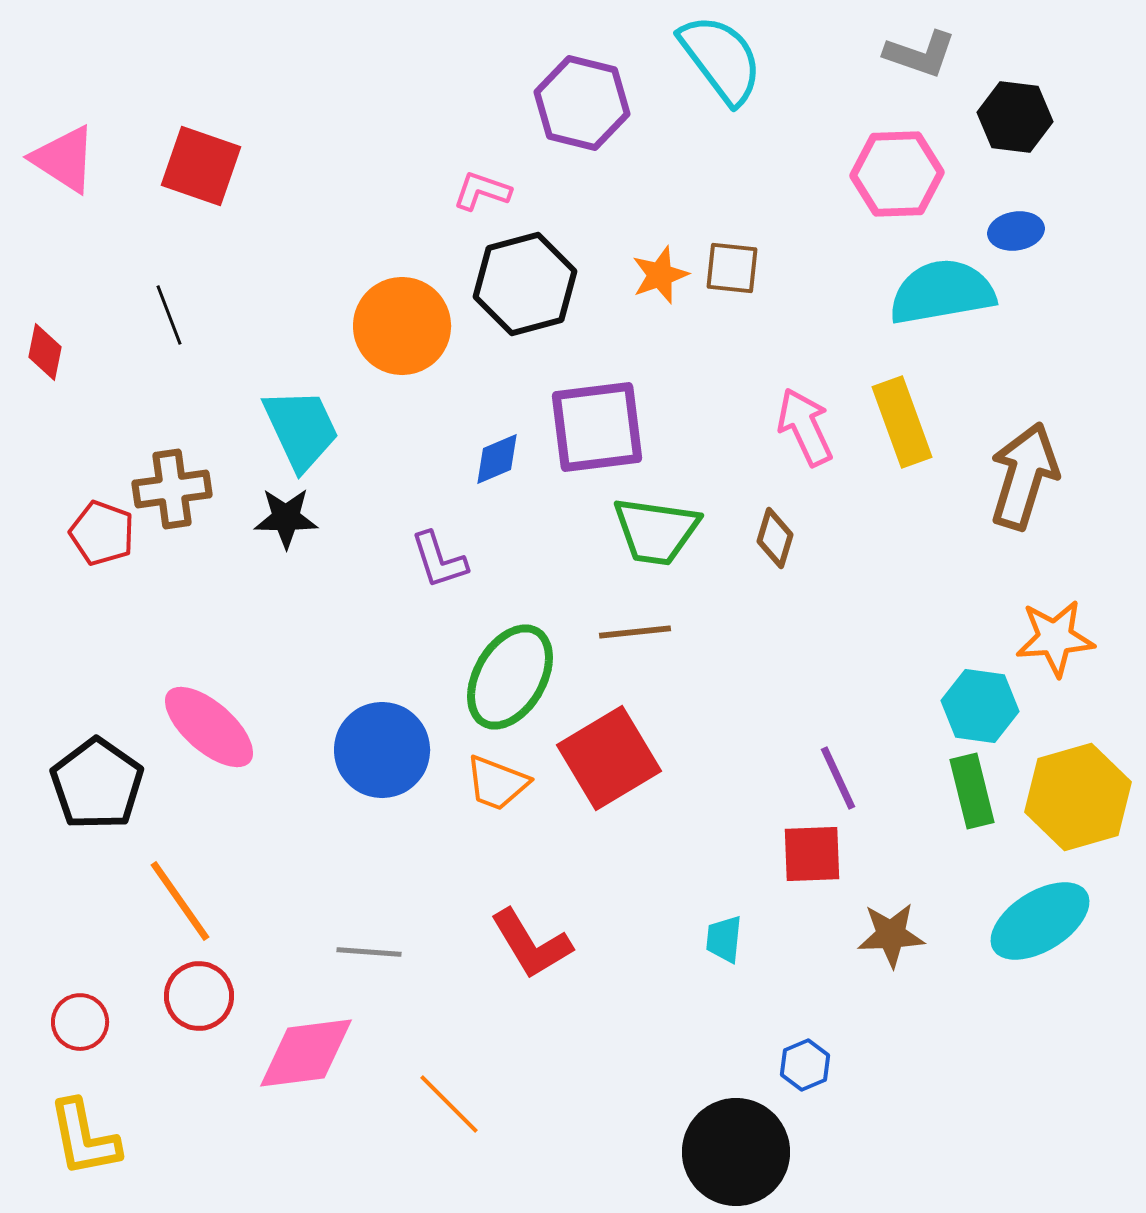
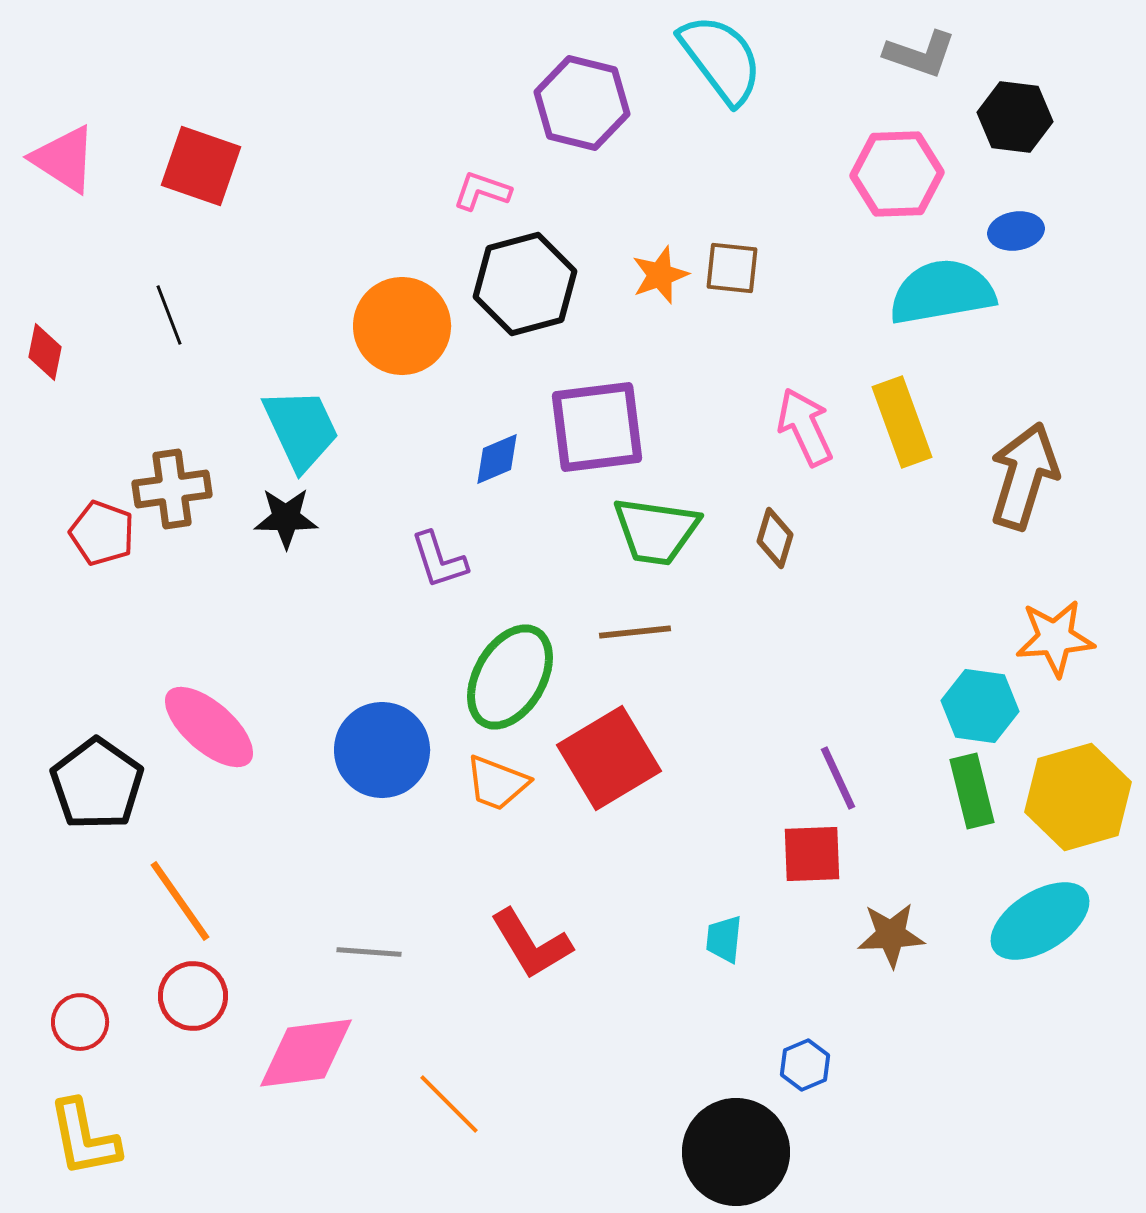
red circle at (199, 996): moved 6 px left
